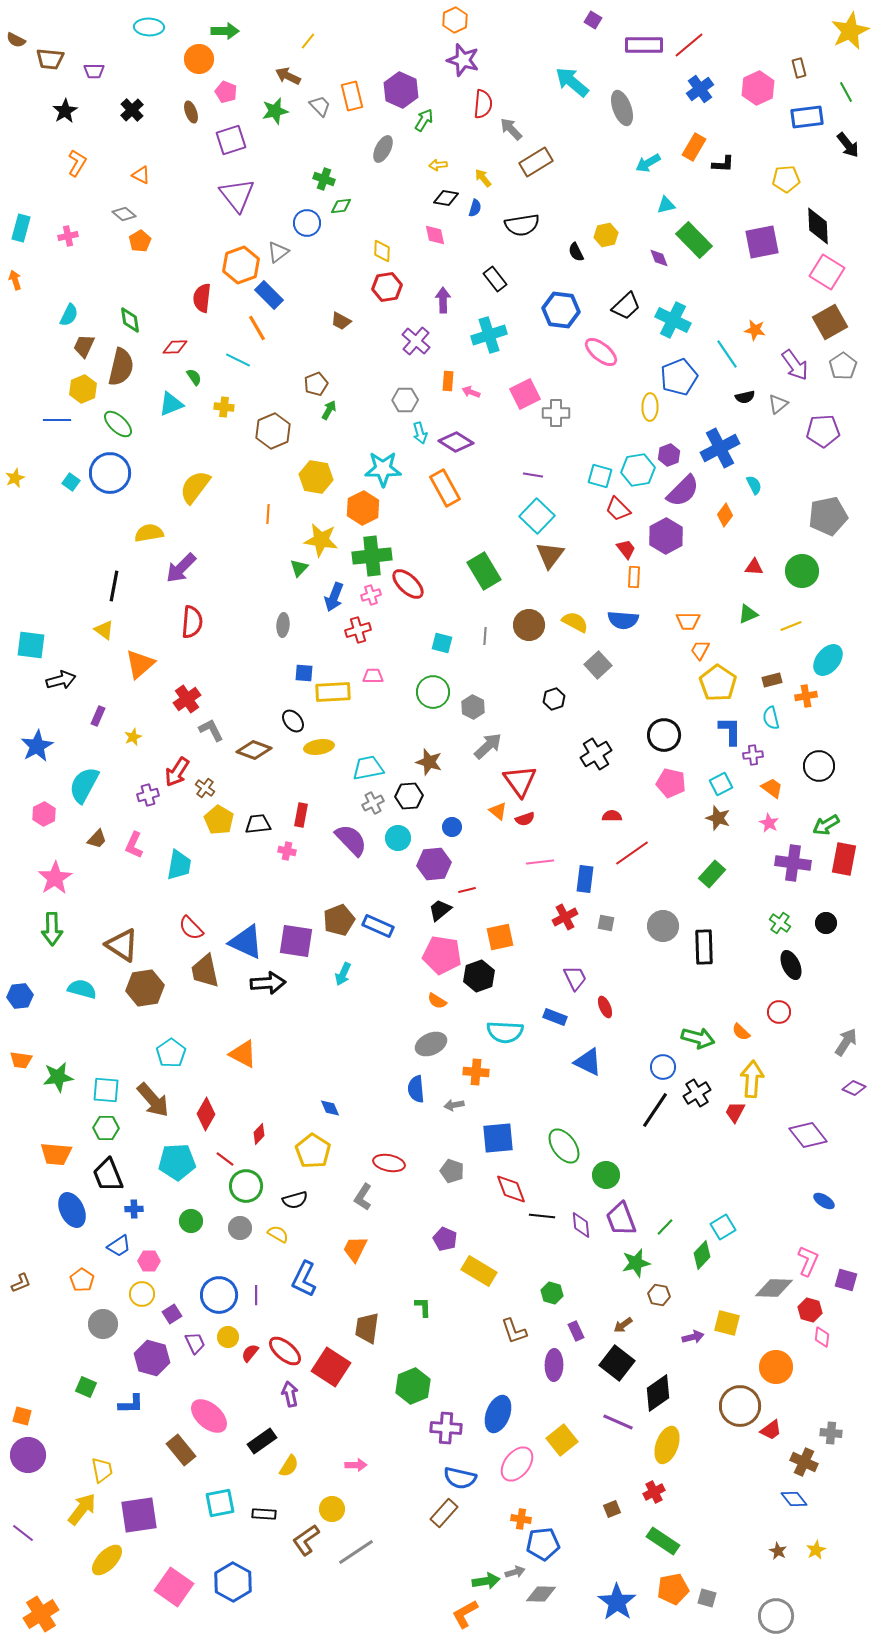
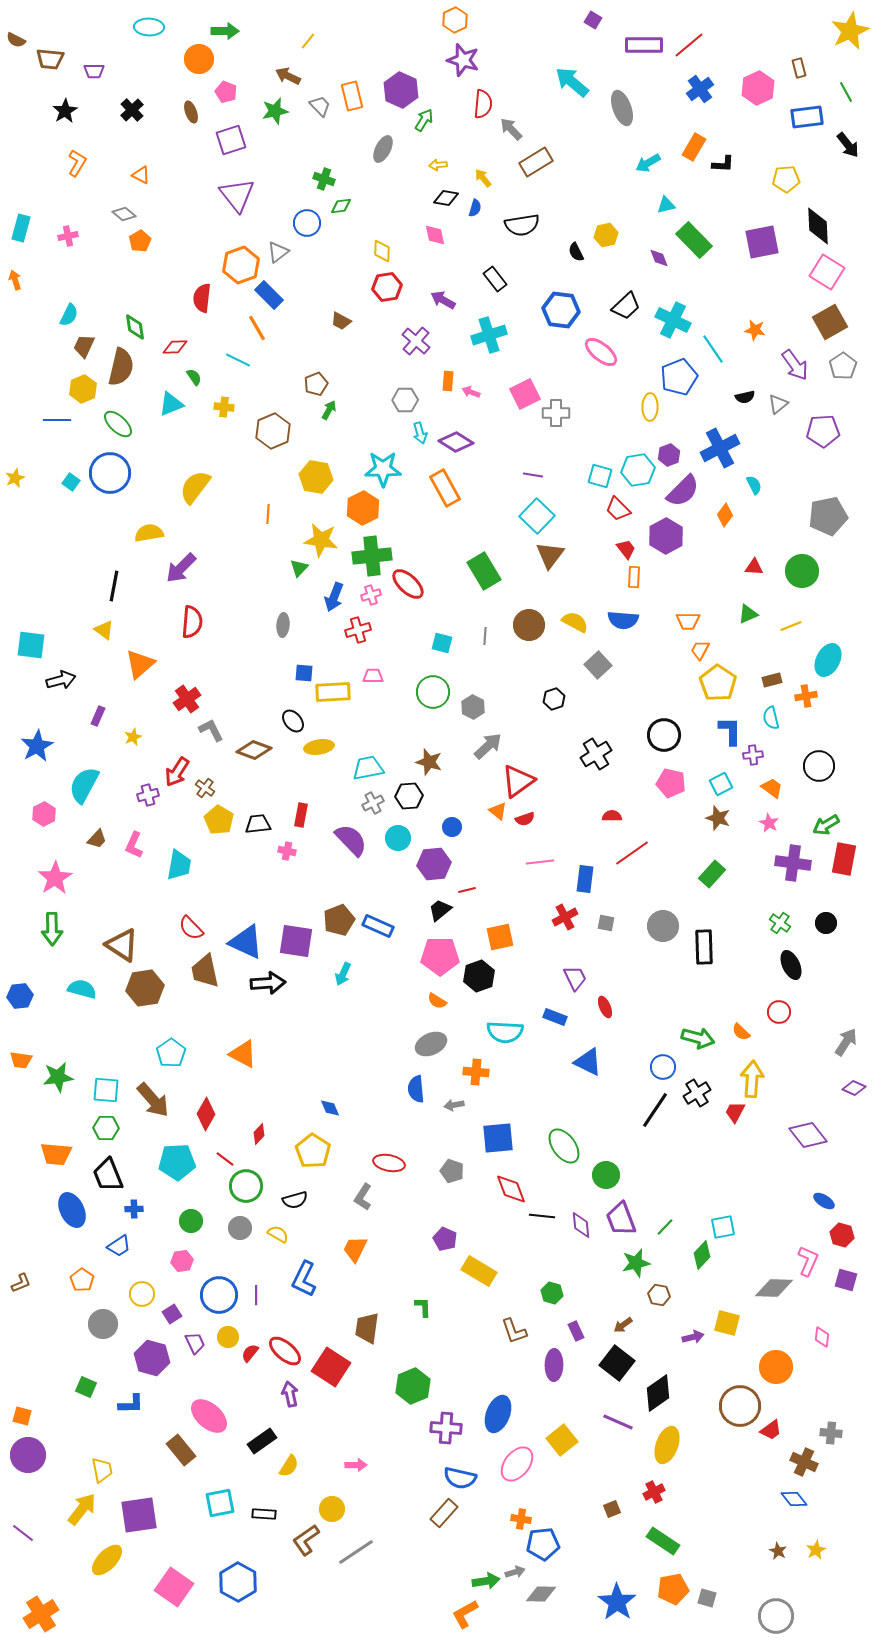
purple arrow at (443, 300): rotated 60 degrees counterclockwise
green diamond at (130, 320): moved 5 px right, 7 px down
cyan line at (727, 354): moved 14 px left, 5 px up
cyan ellipse at (828, 660): rotated 12 degrees counterclockwise
red triangle at (520, 781): moved 2 px left; rotated 30 degrees clockwise
pink pentagon at (442, 955): moved 2 px left, 1 px down; rotated 9 degrees counterclockwise
cyan square at (723, 1227): rotated 20 degrees clockwise
pink hexagon at (149, 1261): moved 33 px right; rotated 10 degrees counterclockwise
red hexagon at (810, 1310): moved 32 px right, 75 px up
blue hexagon at (233, 1582): moved 5 px right
